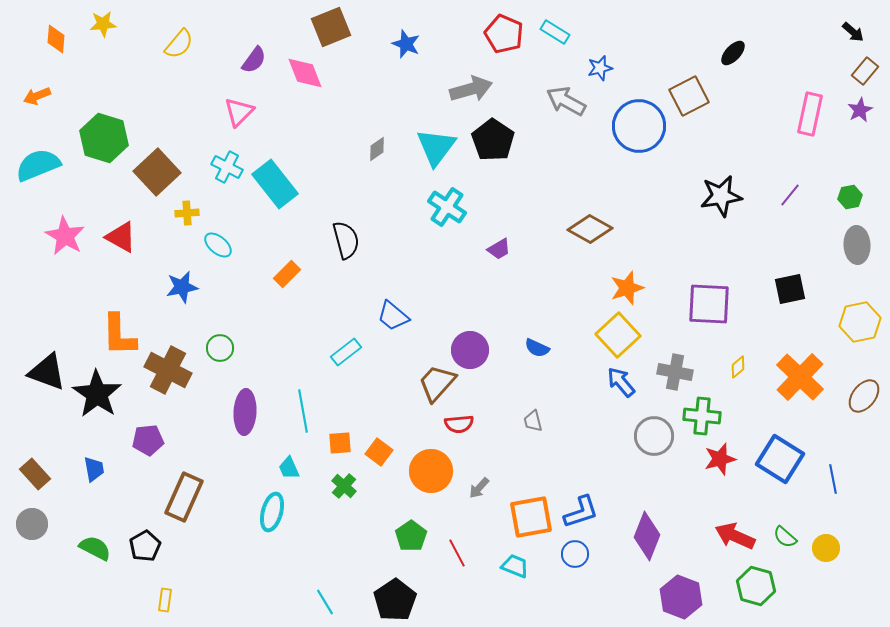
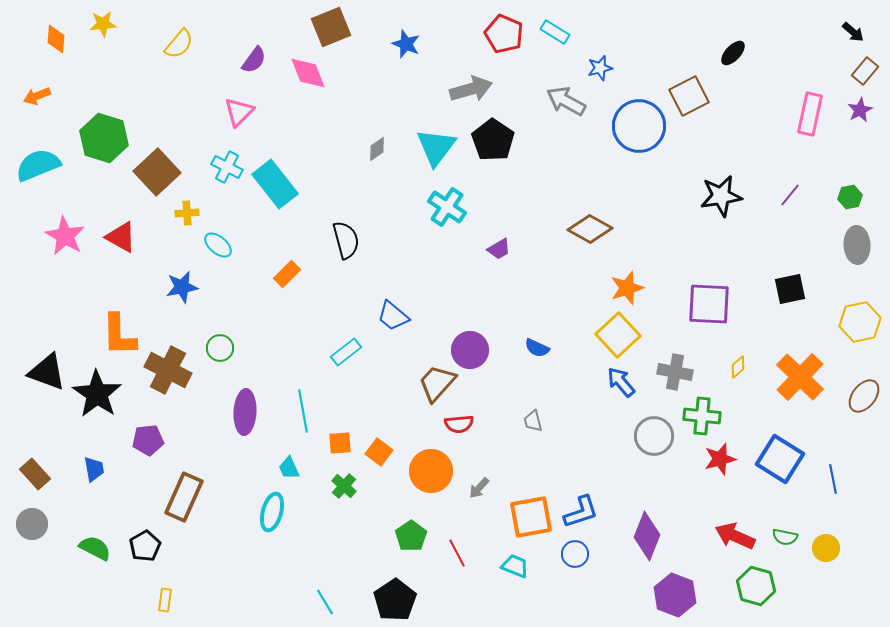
pink diamond at (305, 73): moved 3 px right
green semicircle at (785, 537): rotated 30 degrees counterclockwise
purple hexagon at (681, 597): moved 6 px left, 2 px up
